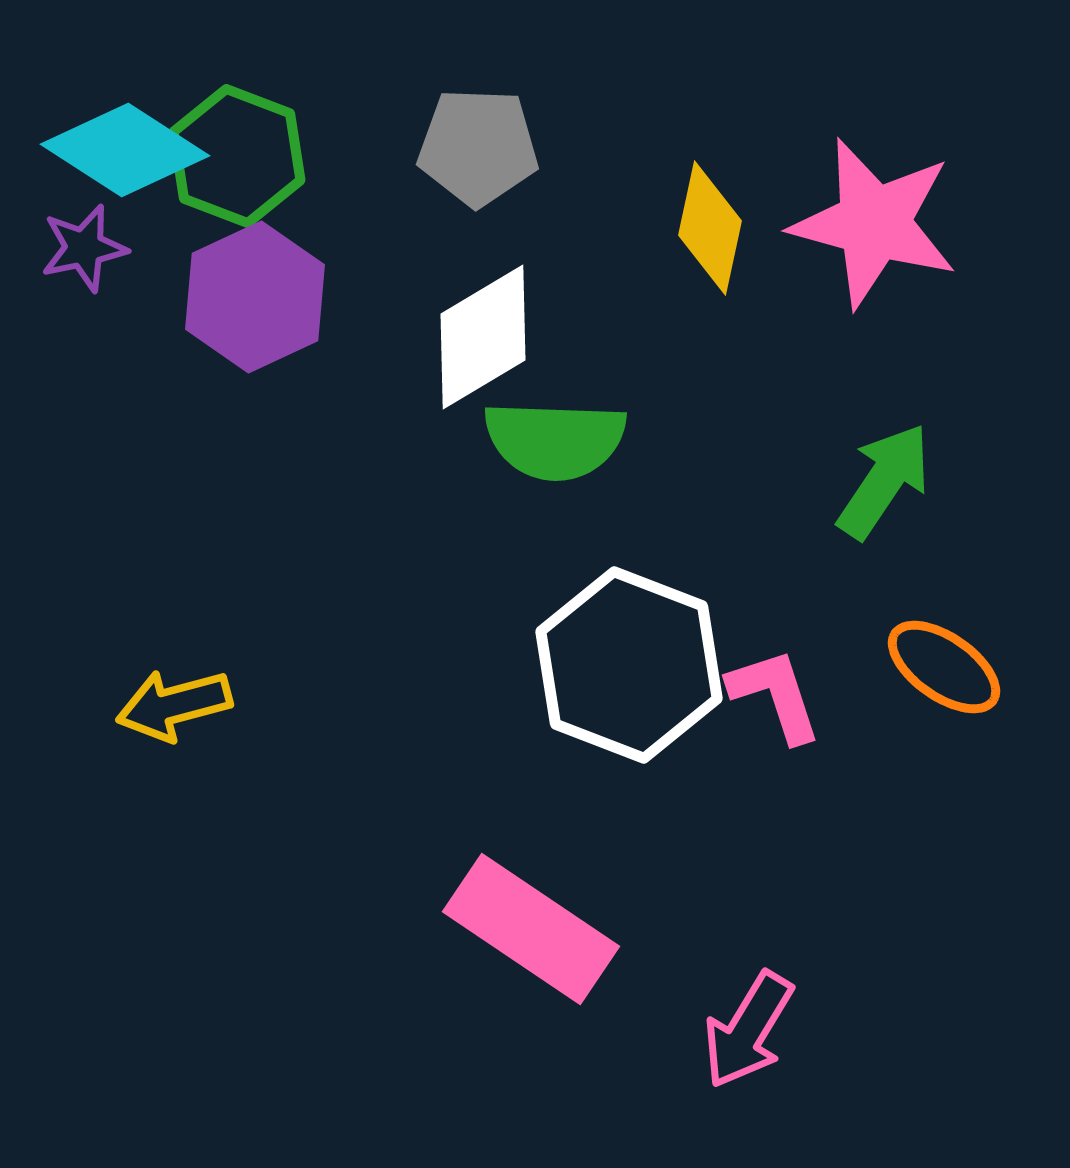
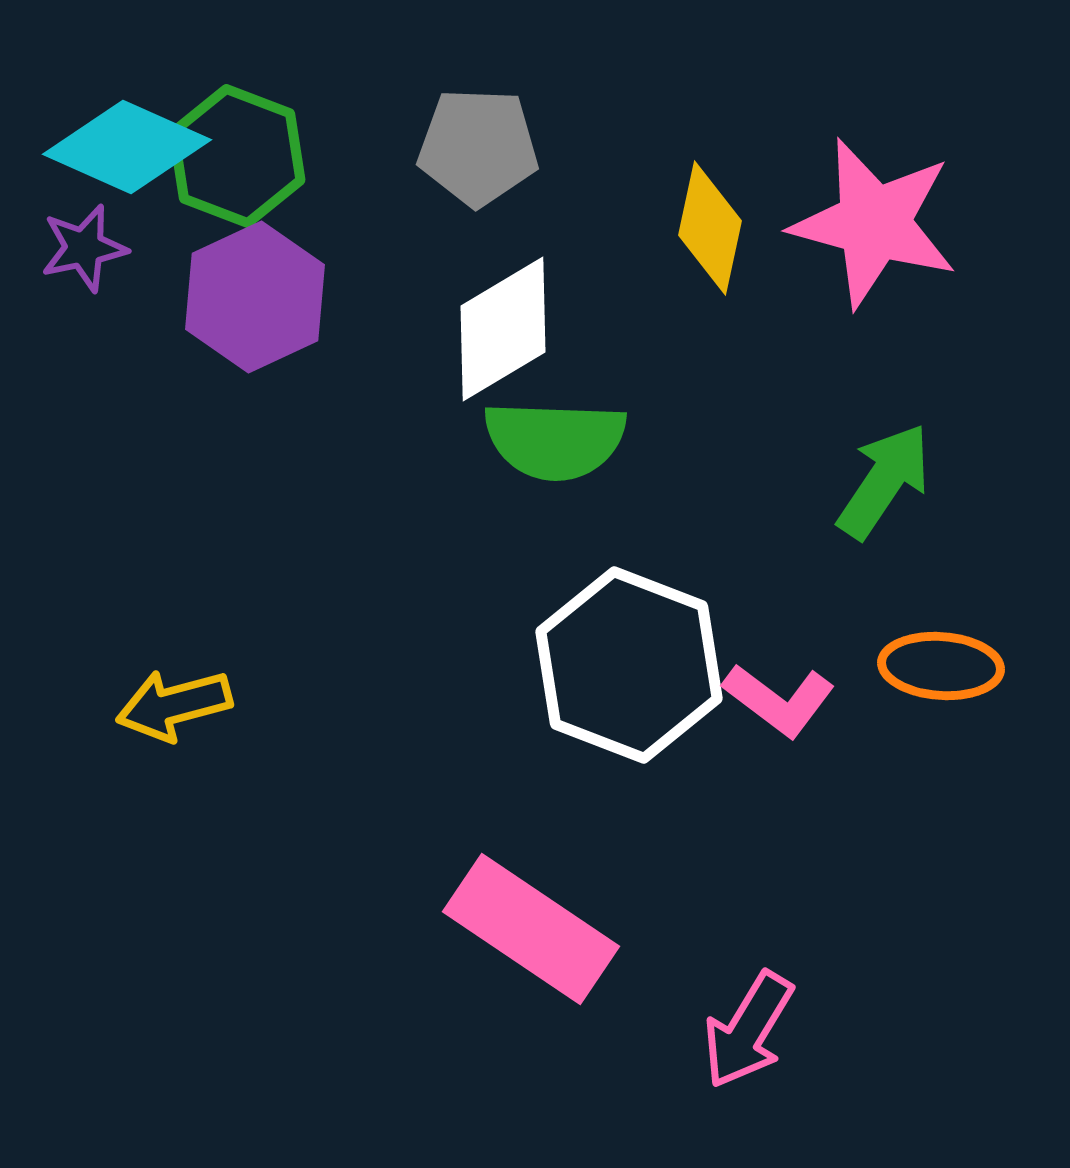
cyan diamond: moved 2 px right, 3 px up; rotated 9 degrees counterclockwise
white diamond: moved 20 px right, 8 px up
orange ellipse: moved 3 px left, 1 px up; rotated 31 degrees counterclockwise
pink L-shape: moved 4 px right, 5 px down; rotated 145 degrees clockwise
